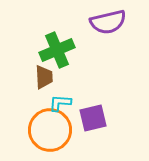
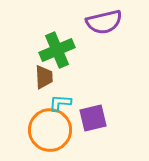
purple semicircle: moved 4 px left
